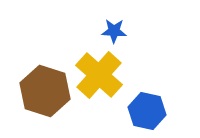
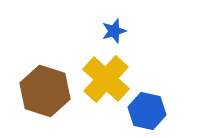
blue star: rotated 20 degrees counterclockwise
yellow cross: moved 7 px right, 4 px down
